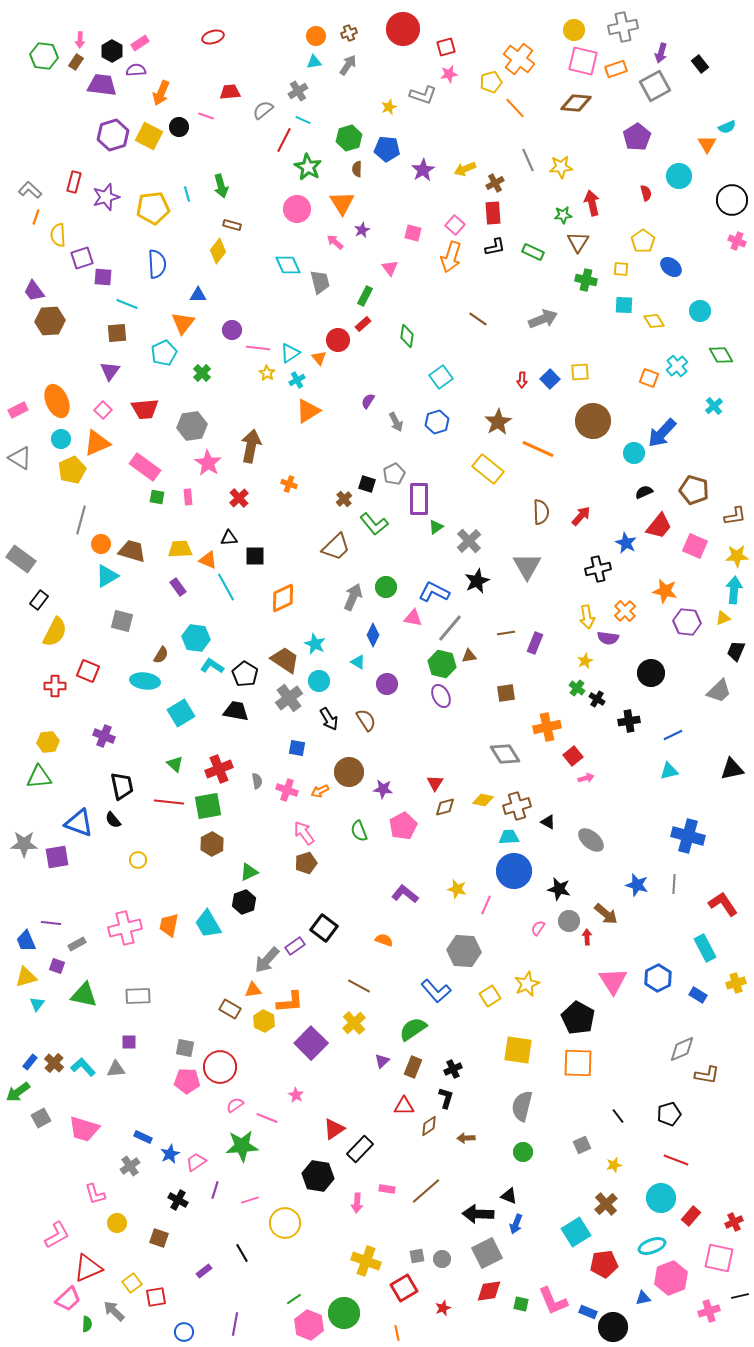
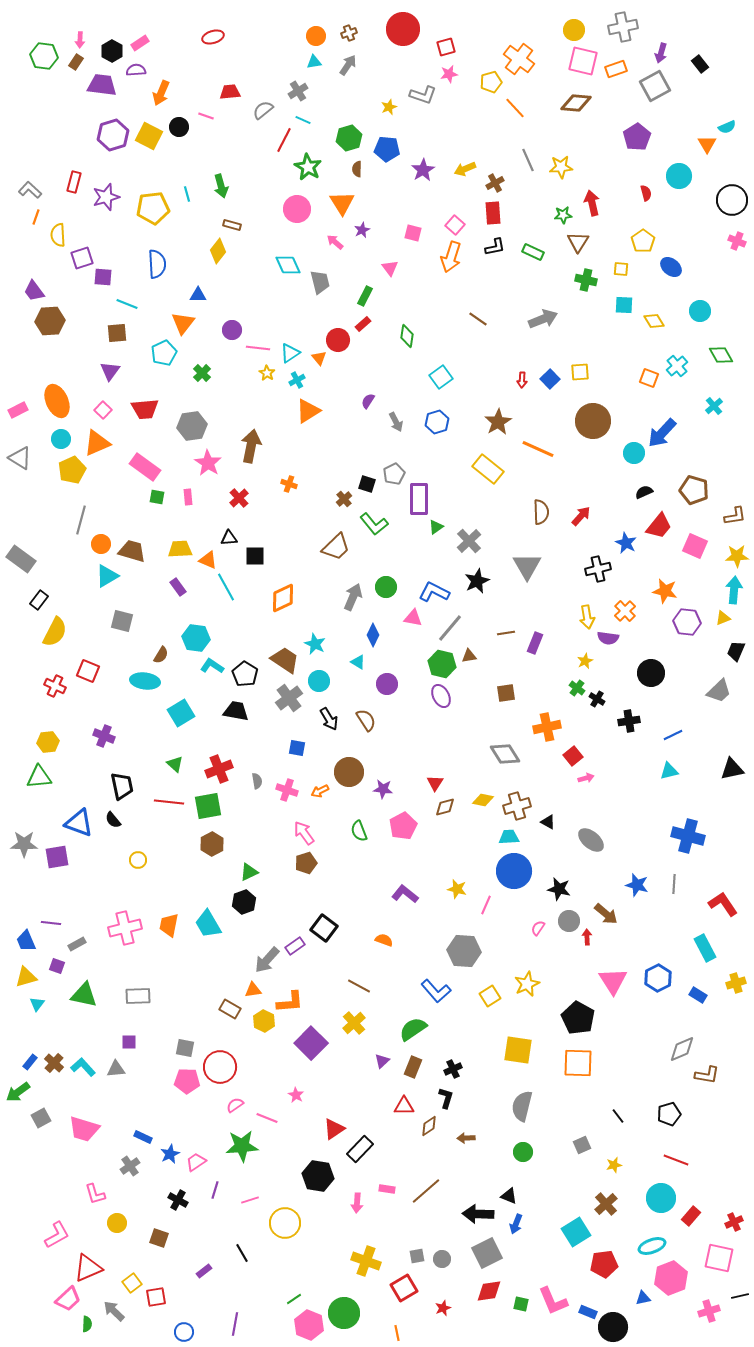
red cross at (55, 686): rotated 25 degrees clockwise
